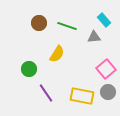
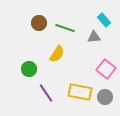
green line: moved 2 px left, 2 px down
pink square: rotated 12 degrees counterclockwise
gray circle: moved 3 px left, 5 px down
yellow rectangle: moved 2 px left, 4 px up
